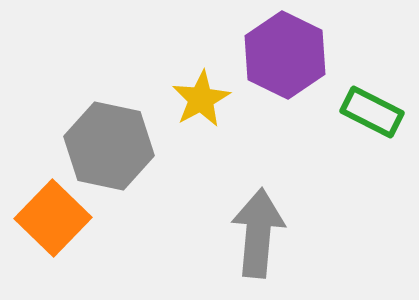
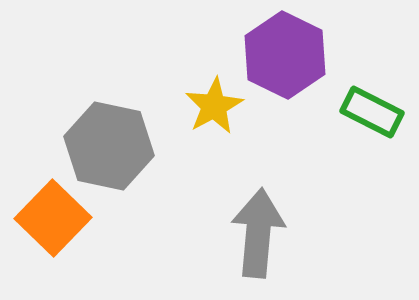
yellow star: moved 13 px right, 7 px down
